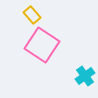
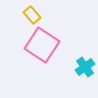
cyan cross: moved 9 px up
